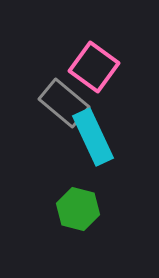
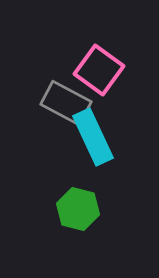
pink square: moved 5 px right, 3 px down
gray rectangle: moved 2 px right; rotated 12 degrees counterclockwise
